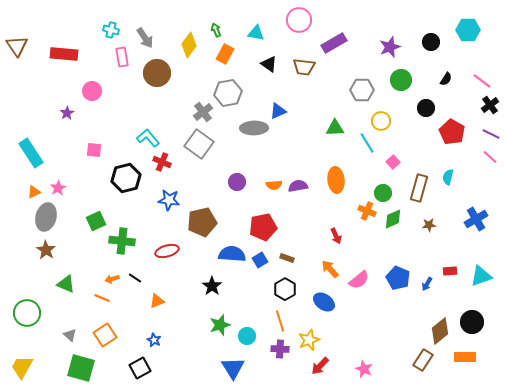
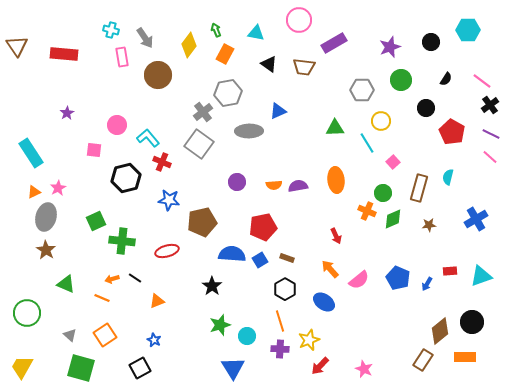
brown circle at (157, 73): moved 1 px right, 2 px down
pink circle at (92, 91): moved 25 px right, 34 px down
gray ellipse at (254, 128): moved 5 px left, 3 px down
